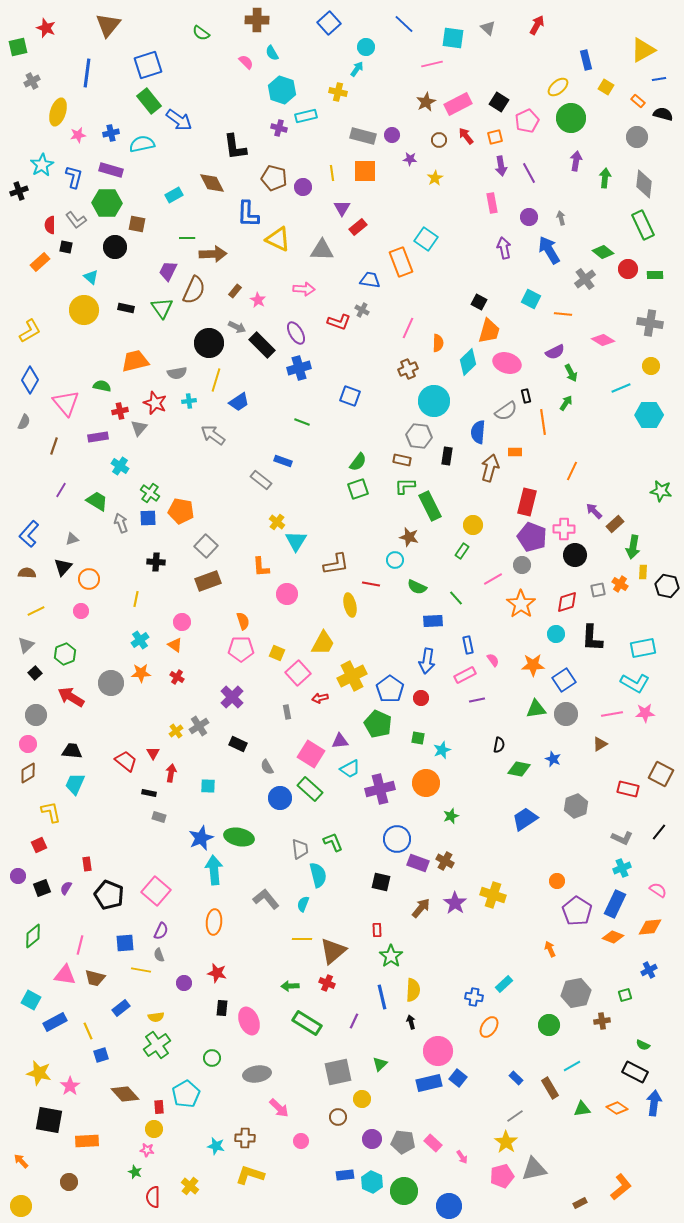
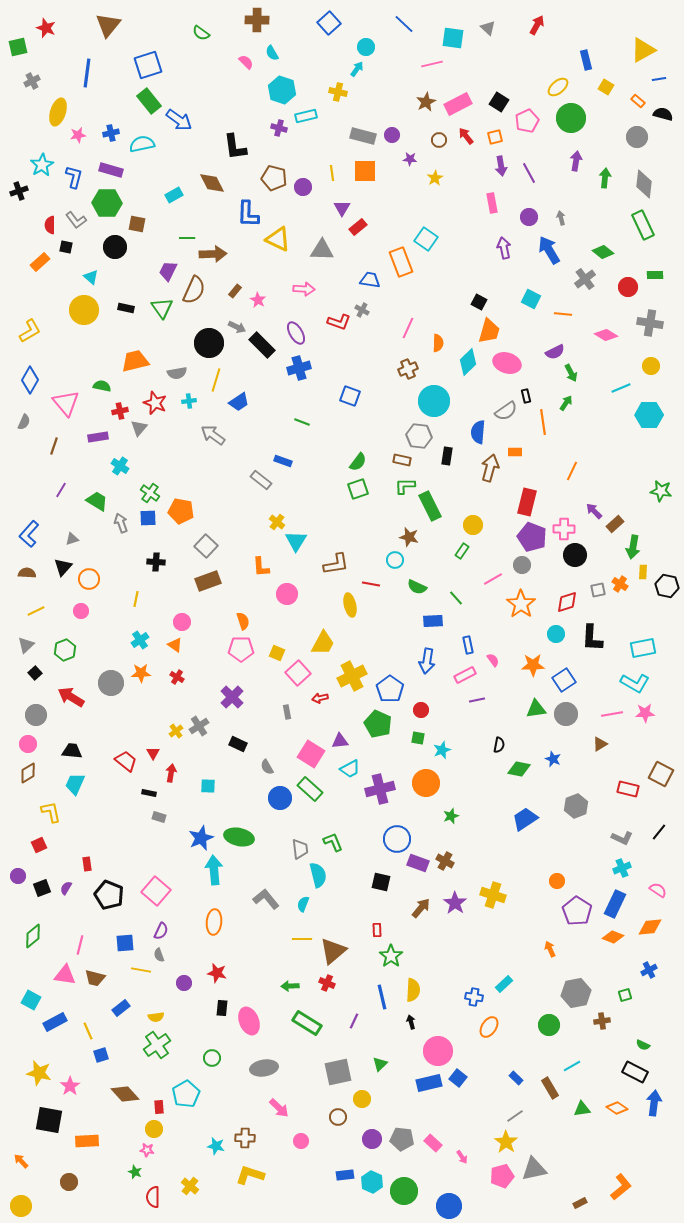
red circle at (628, 269): moved 18 px down
pink diamond at (603, 340): moved 3 px right, 5 px up
green hexagon at (65, 654): moved 4 px up
red circle at (421, 698): moved 12 px down
gray ellipse at (257, 1074): moved 7 px right, 6 px up
gray pentagon at (403, 1142): moved 1 px left, 3 px up
